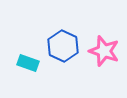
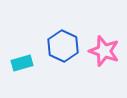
cyan rectangle: moved 6 px left; rotated 35 degrees counterclockwise
